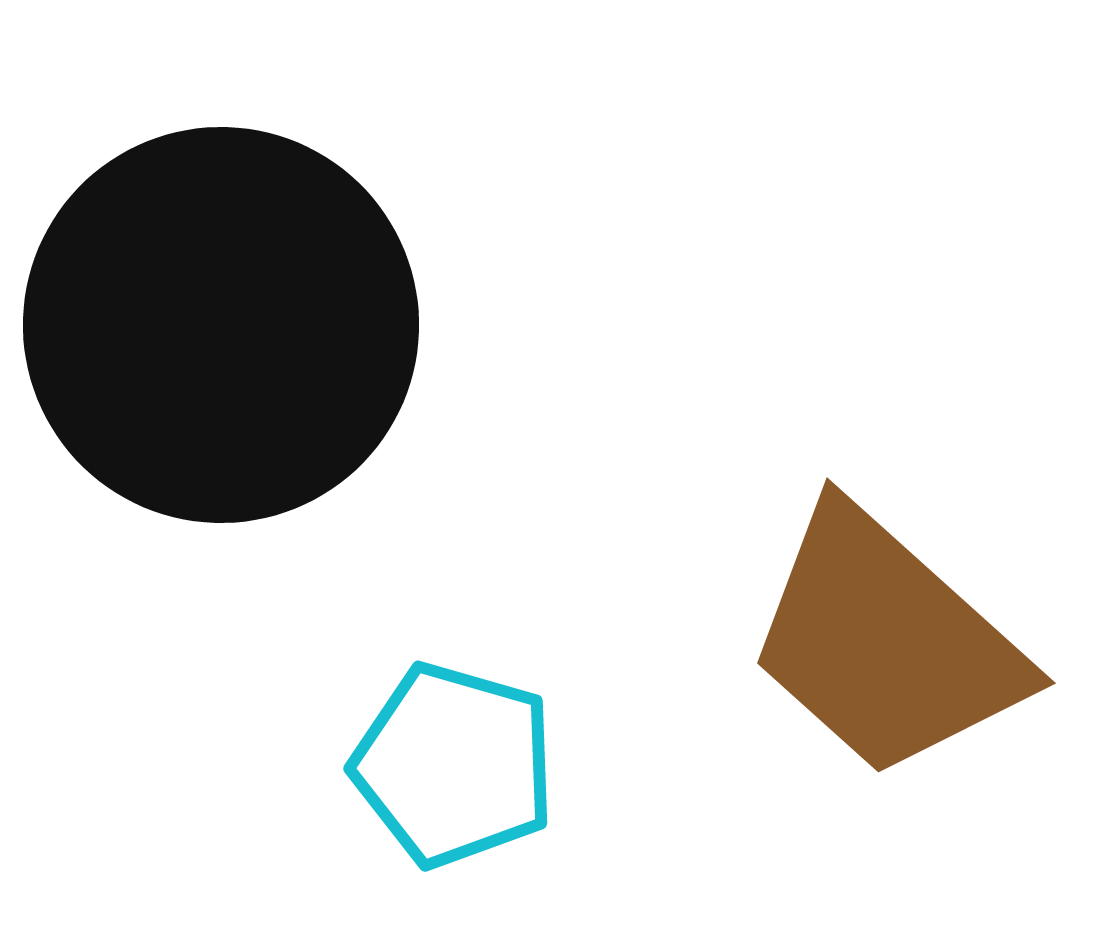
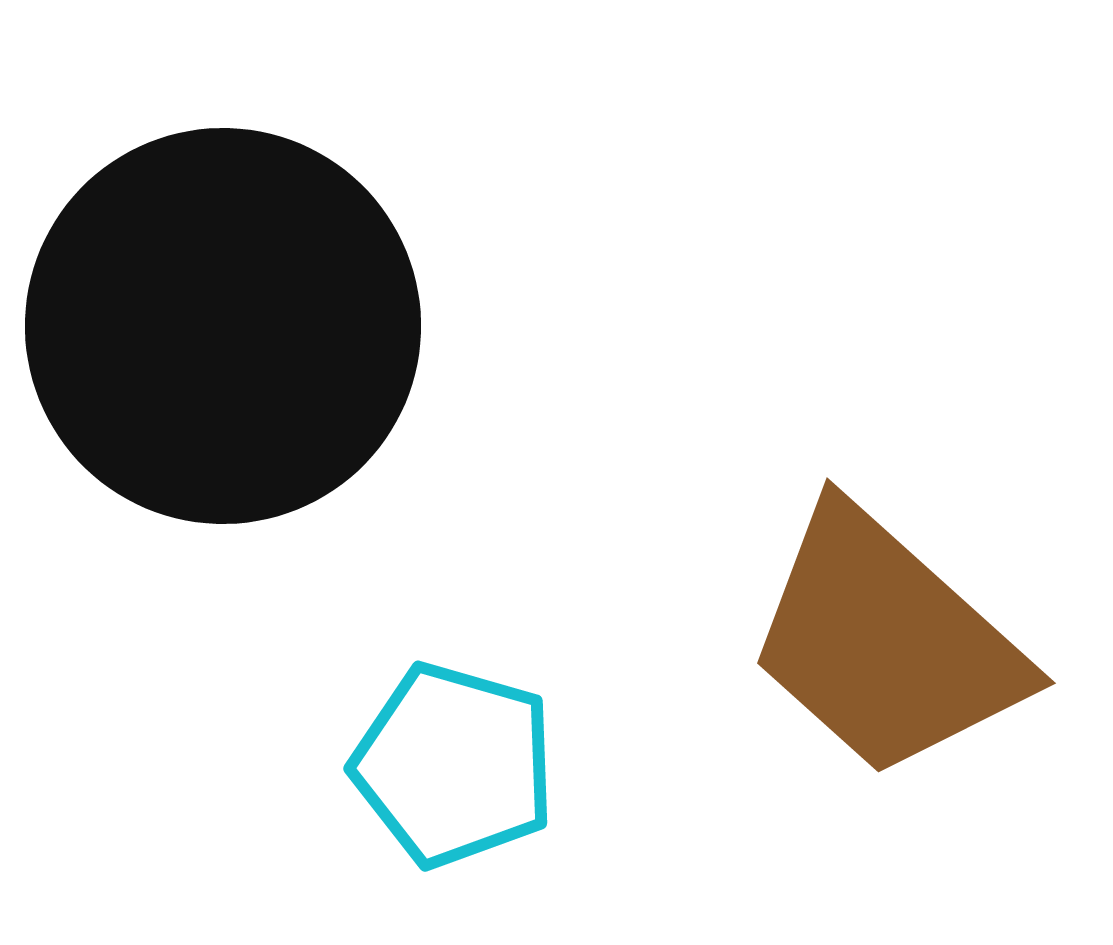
black circle: moved 2 px right, 1 px down
